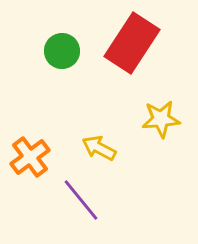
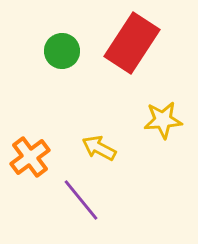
yellow star: moved 2 px right, 1 px down
